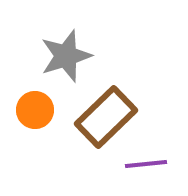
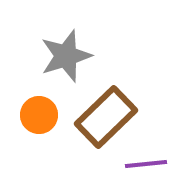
orange circle: moved 4 px right, 5 px down
